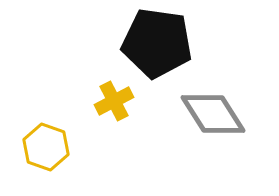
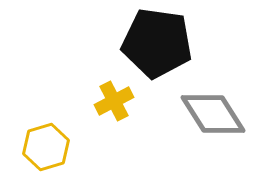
yellow hexagon: rotated 24 degrees clockwise
